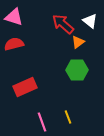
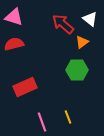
white triangle: moved 2 px up
orange triangle: moved 4 px right
